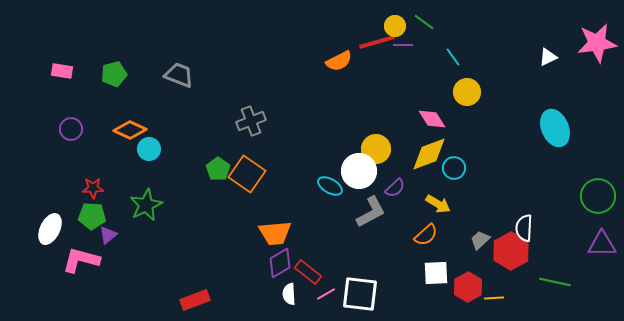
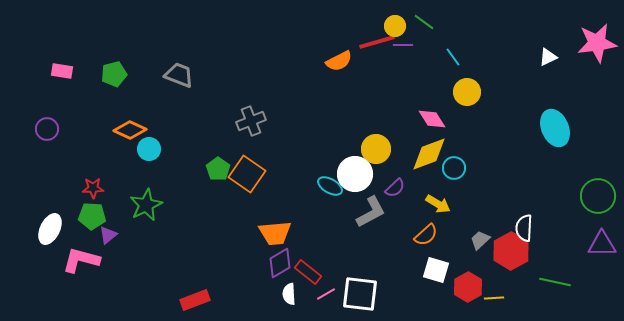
purple circle at (71, 129): moved 24 px left
white circle at (359, 171): moved 4 px left, 3 px down
white square at (436, 273): moved 3 px up; rotated 20 degrees clockwise
